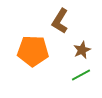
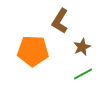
brown star: moved 3 px up
green line: moved 2 px right, 1 px up
